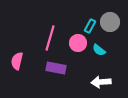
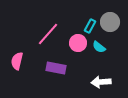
pink line: moved 2 px left, 4 px up; rotated 25 degrees clockwise
cyan semicircle: moved 3 px up
